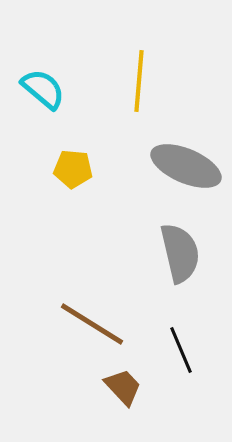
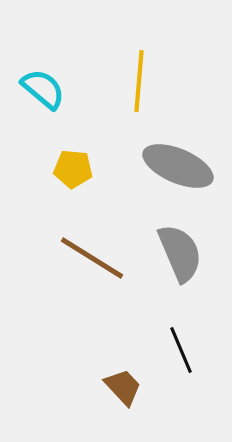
gray ellipse: moved 8 px left
gray semicircle: rotated 10 degrees counterclockwise
brown line: moved 66 px up
